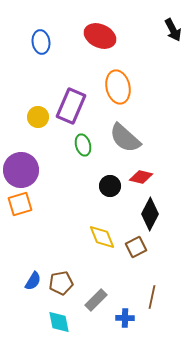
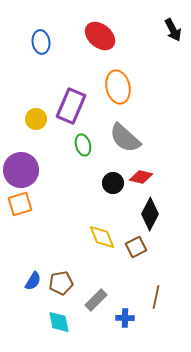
red ellipse: rotated 16 degrees clockwise
yellow circle: moved 2 px left, 2 px down
black circle: moved 3 px right, 3 px up
brown line: moved 4 px right
